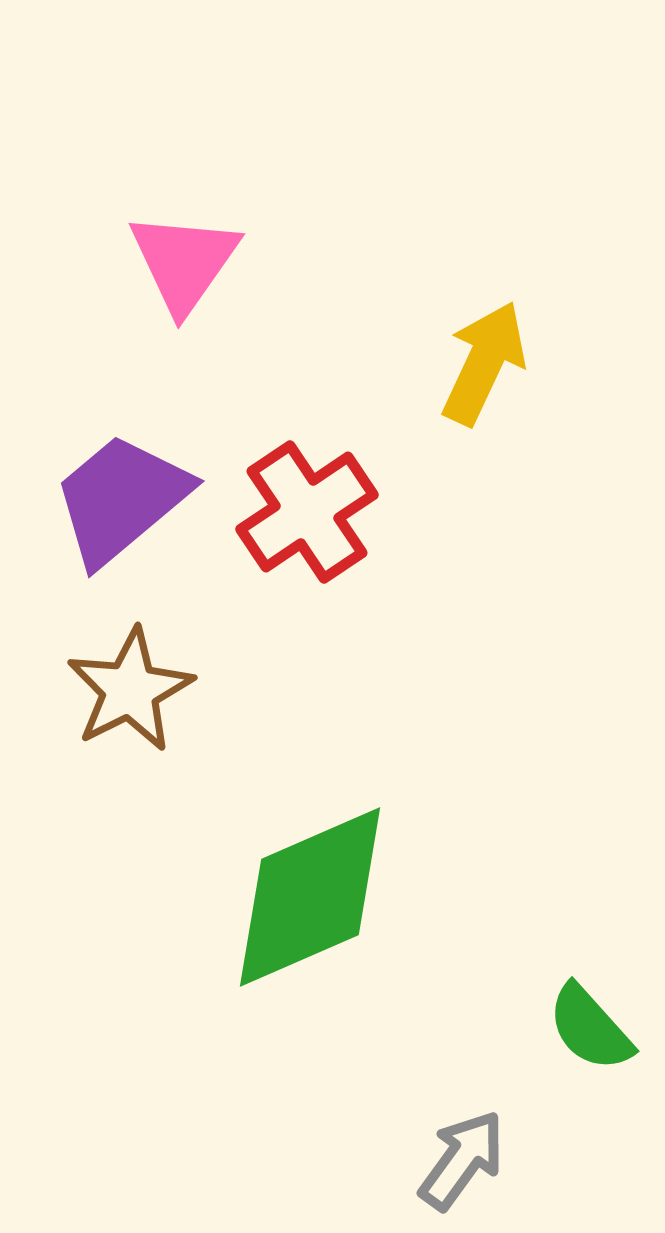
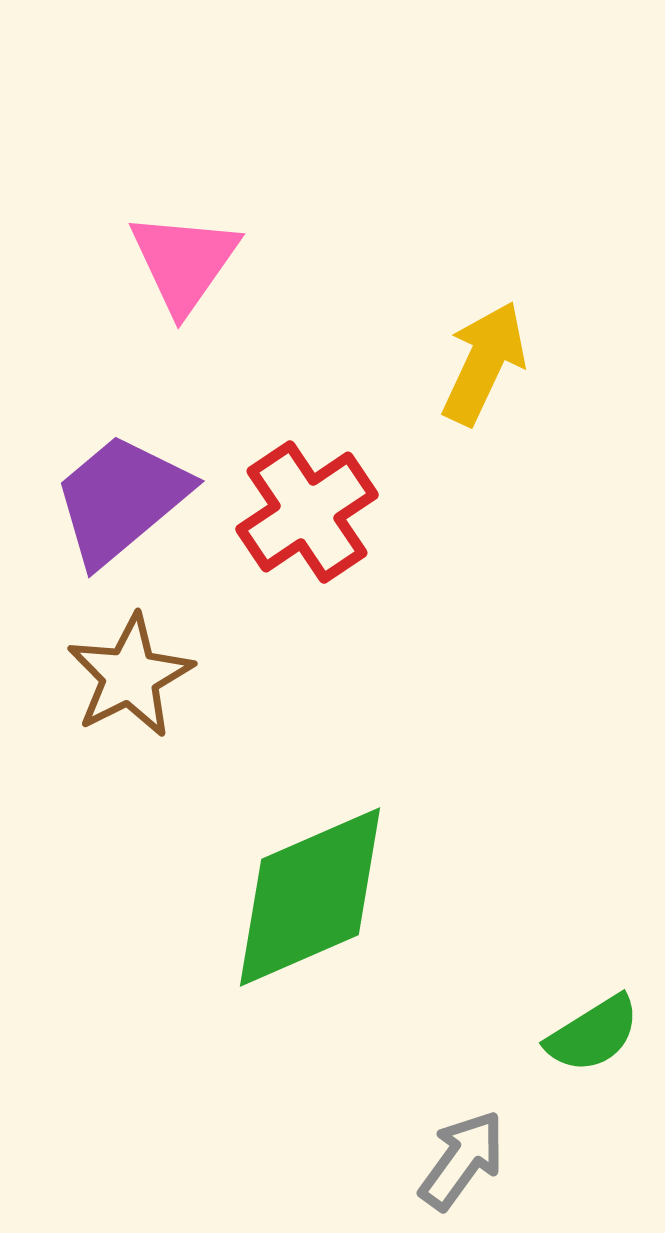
brown star: moved 14 px up
green semicircle: moved 3 px right, 6 px down; rotated 80 degrees counterclockwise
